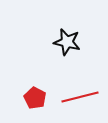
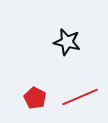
red line: rotated 9 degrees counterclockwise
